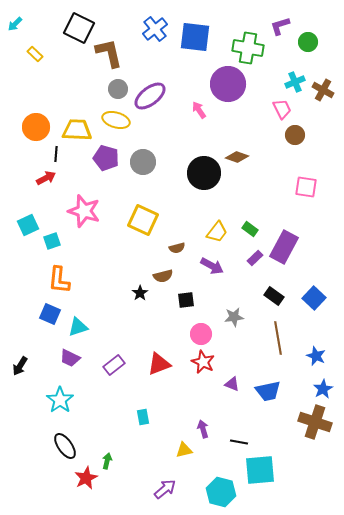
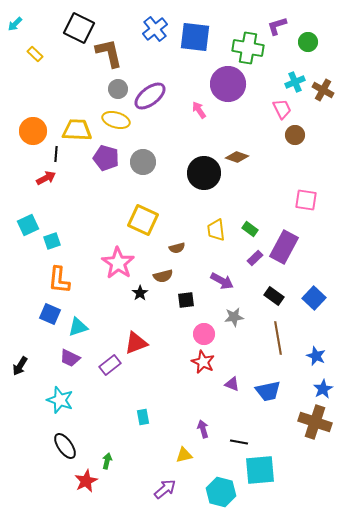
purple L-shape at (280, 26): moved 3 px left
orange circle at (36, 127): moved 3 px left, 4 px down
pink square at (306, 187): moved 13 px down
pink star at (84, 211): moved 34 px right, 52 px down; rotated 16 degrees clockwise
yellow trapezoid at (217, 232): moved 1 px left, 2 px up; rotated 135 degrees clockwise
purple arrow at (212, 266): moved 10 px right, 15 px down
pink circle at (201, 334): moved 3 px right
red triangle at (159, 364): moved 23 px left, 21 px up
purple rectangle at (114, 365): moved 4 px left
cyan star at (60, 400): rotated 16 degrees counterclockwise
yellow triangle at (184, 450): moved 5 px down
red star at (86, 478): moved 3 px down
